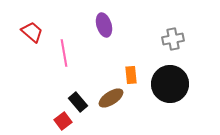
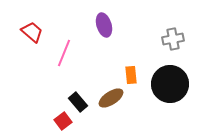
pink line: rotated 32 degrees clockwise
